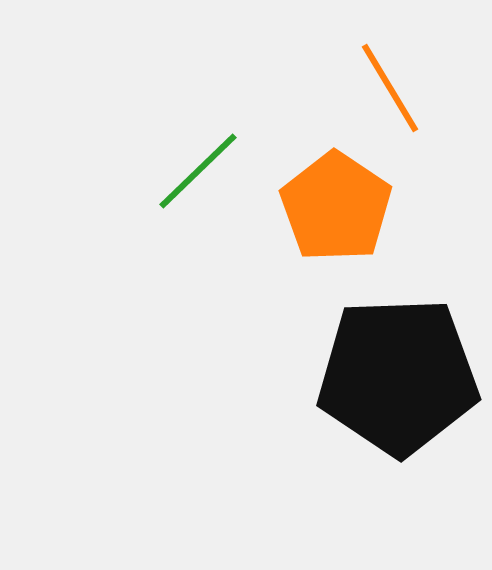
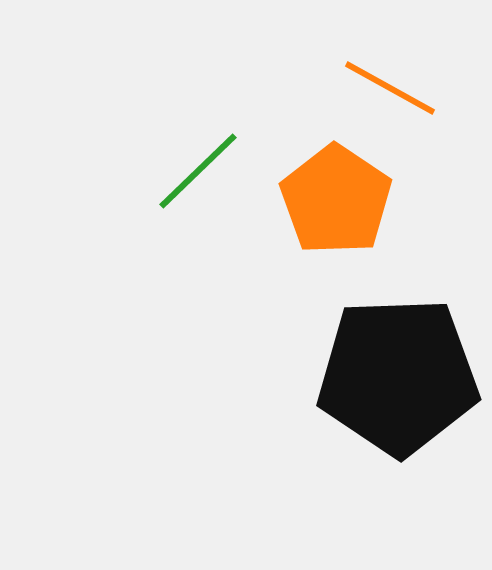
orange line: rotated 30 degrees counterclockwise
orange pentagon: moved 7 px up
